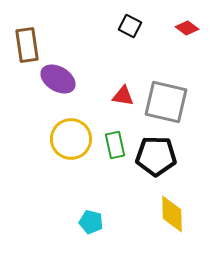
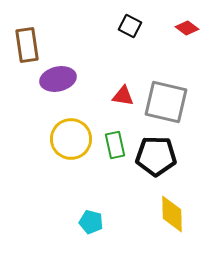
purple ellipse: rotated 44 degrees counterclockwise
